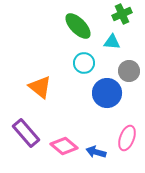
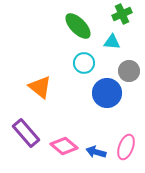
pink ellipse: moved 1 px left, 9 px down
